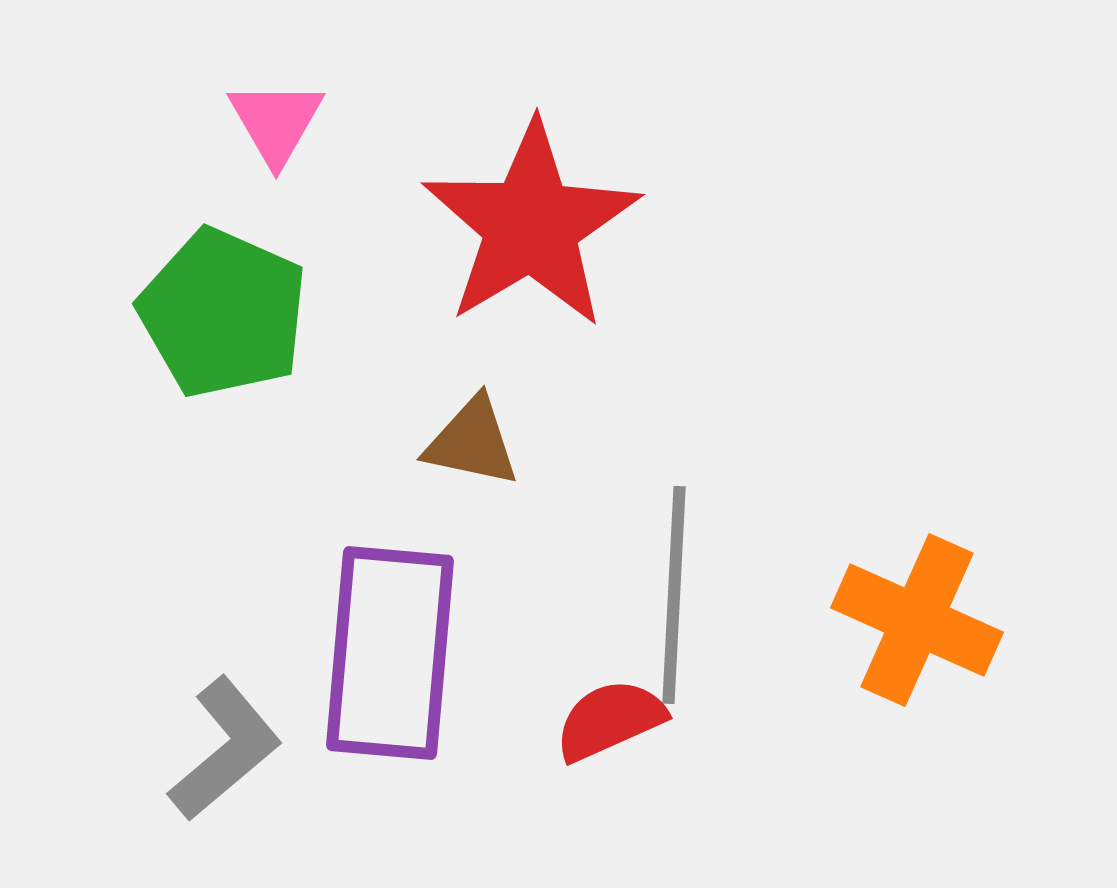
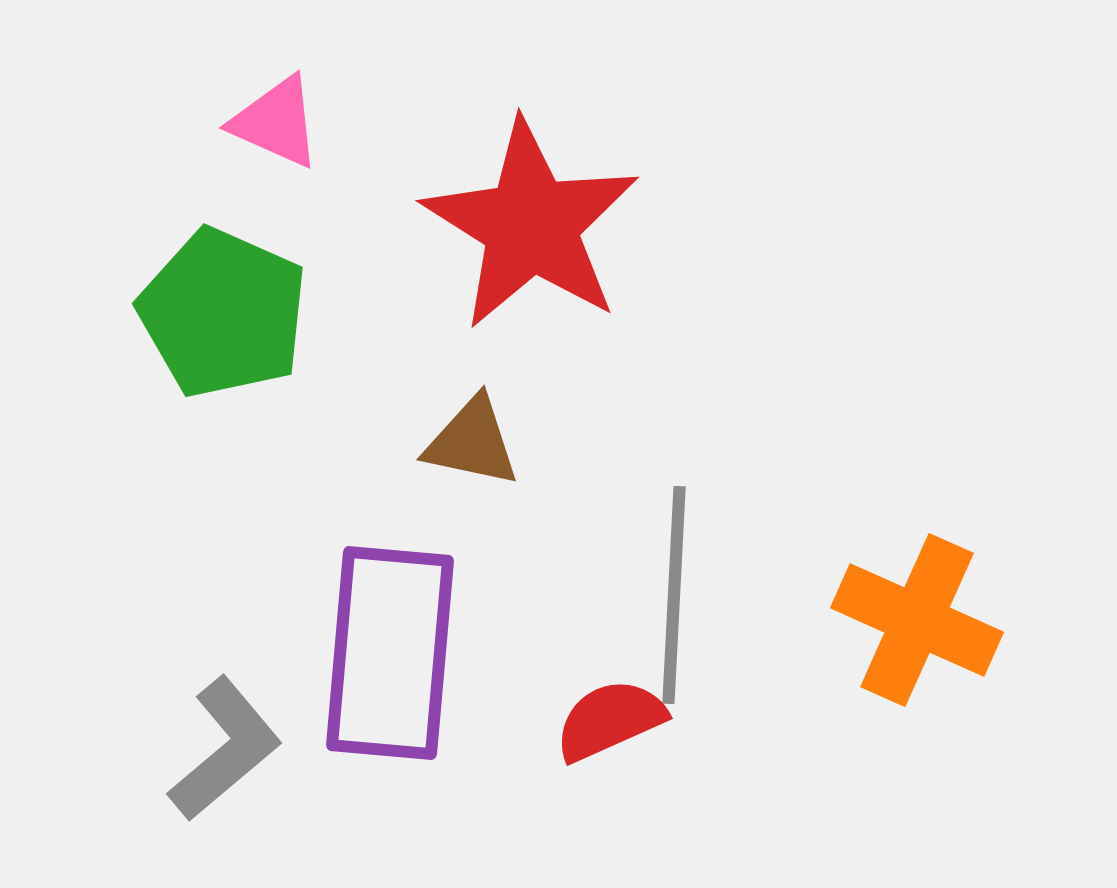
pink triangle: rotated 36 degrees counterclockwise
red star: rotated 9 degrees counterclockwise
